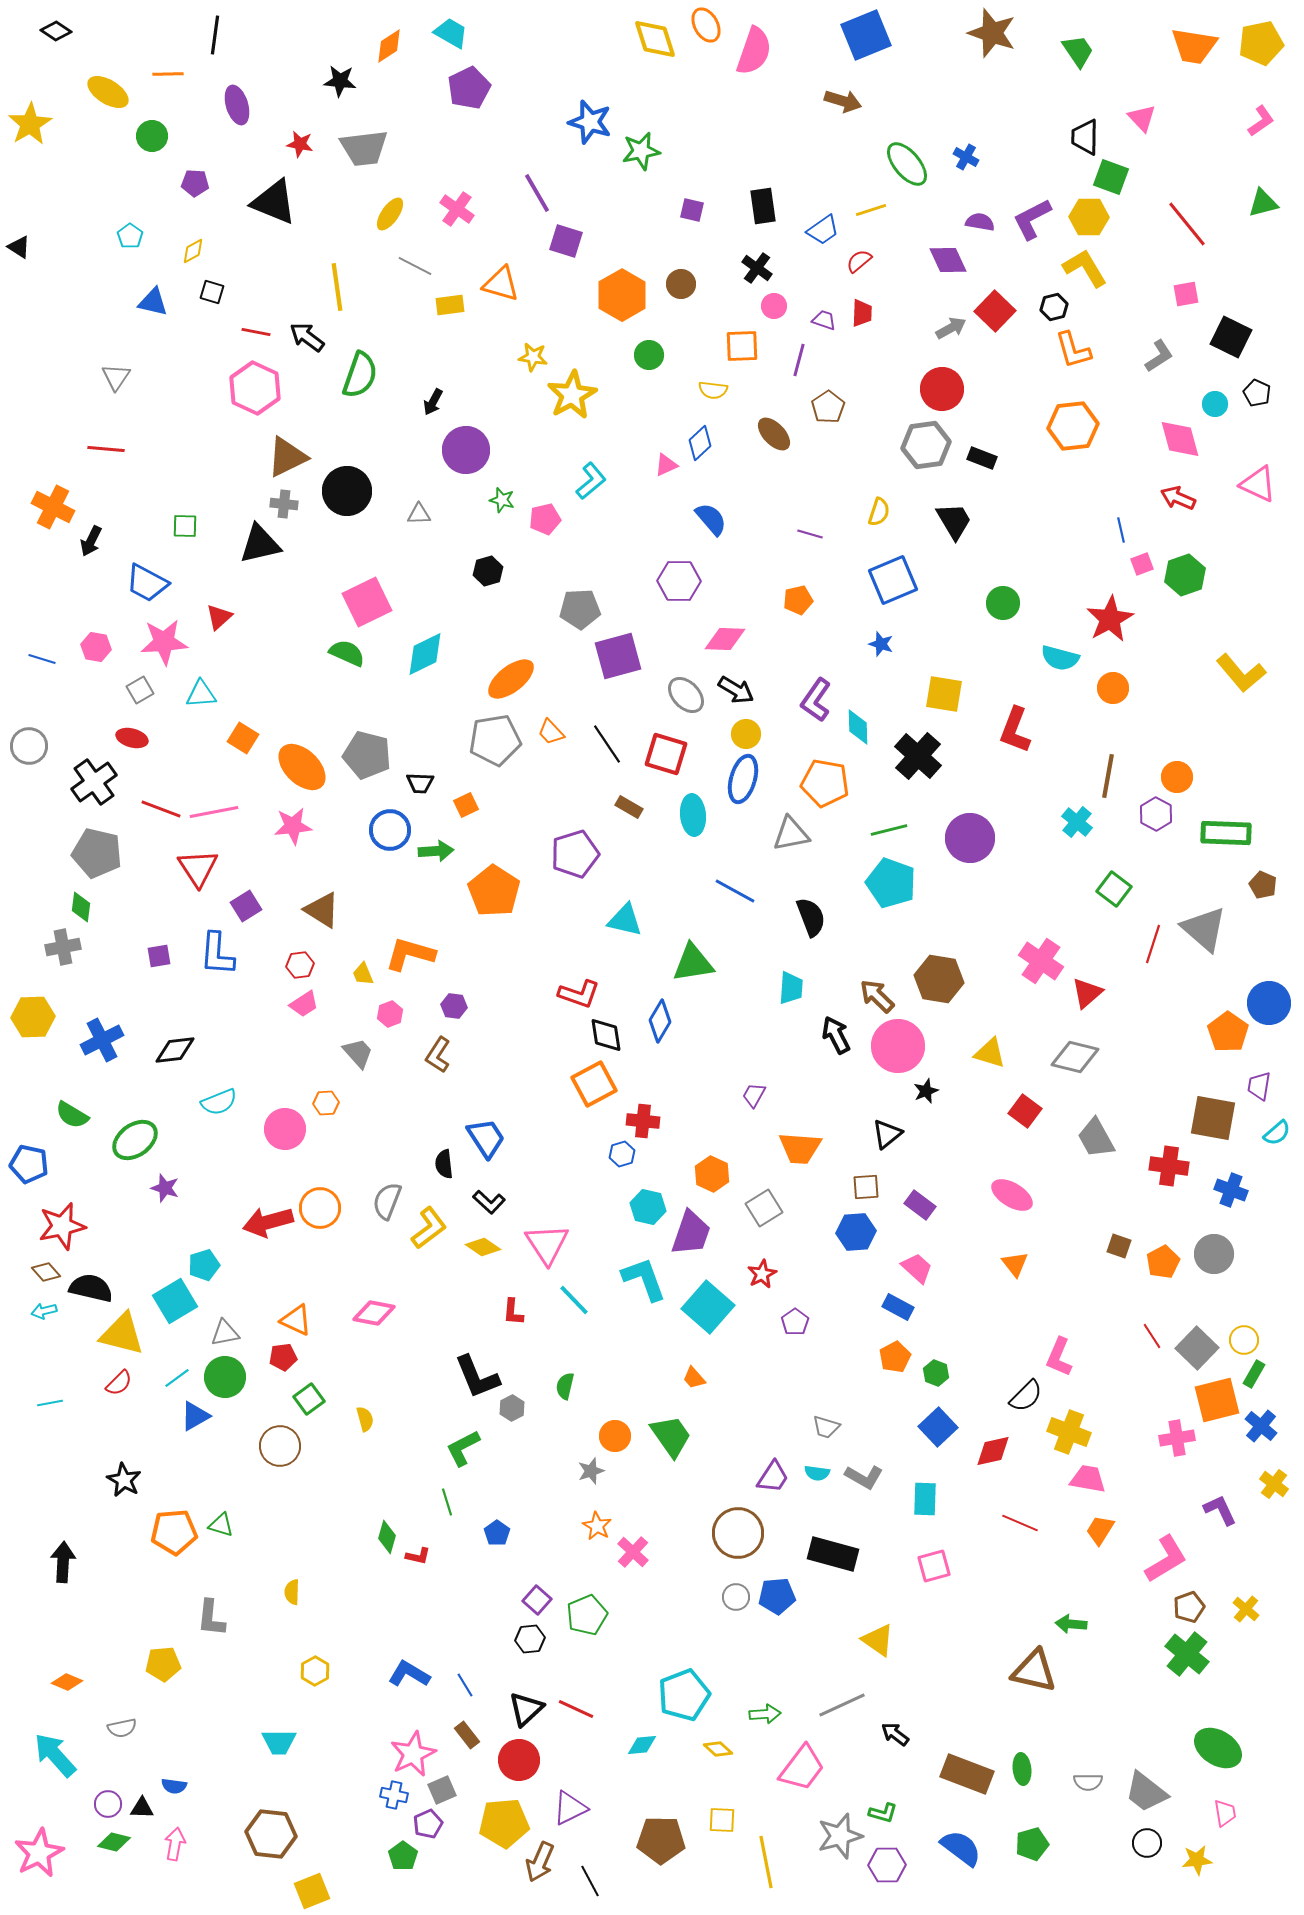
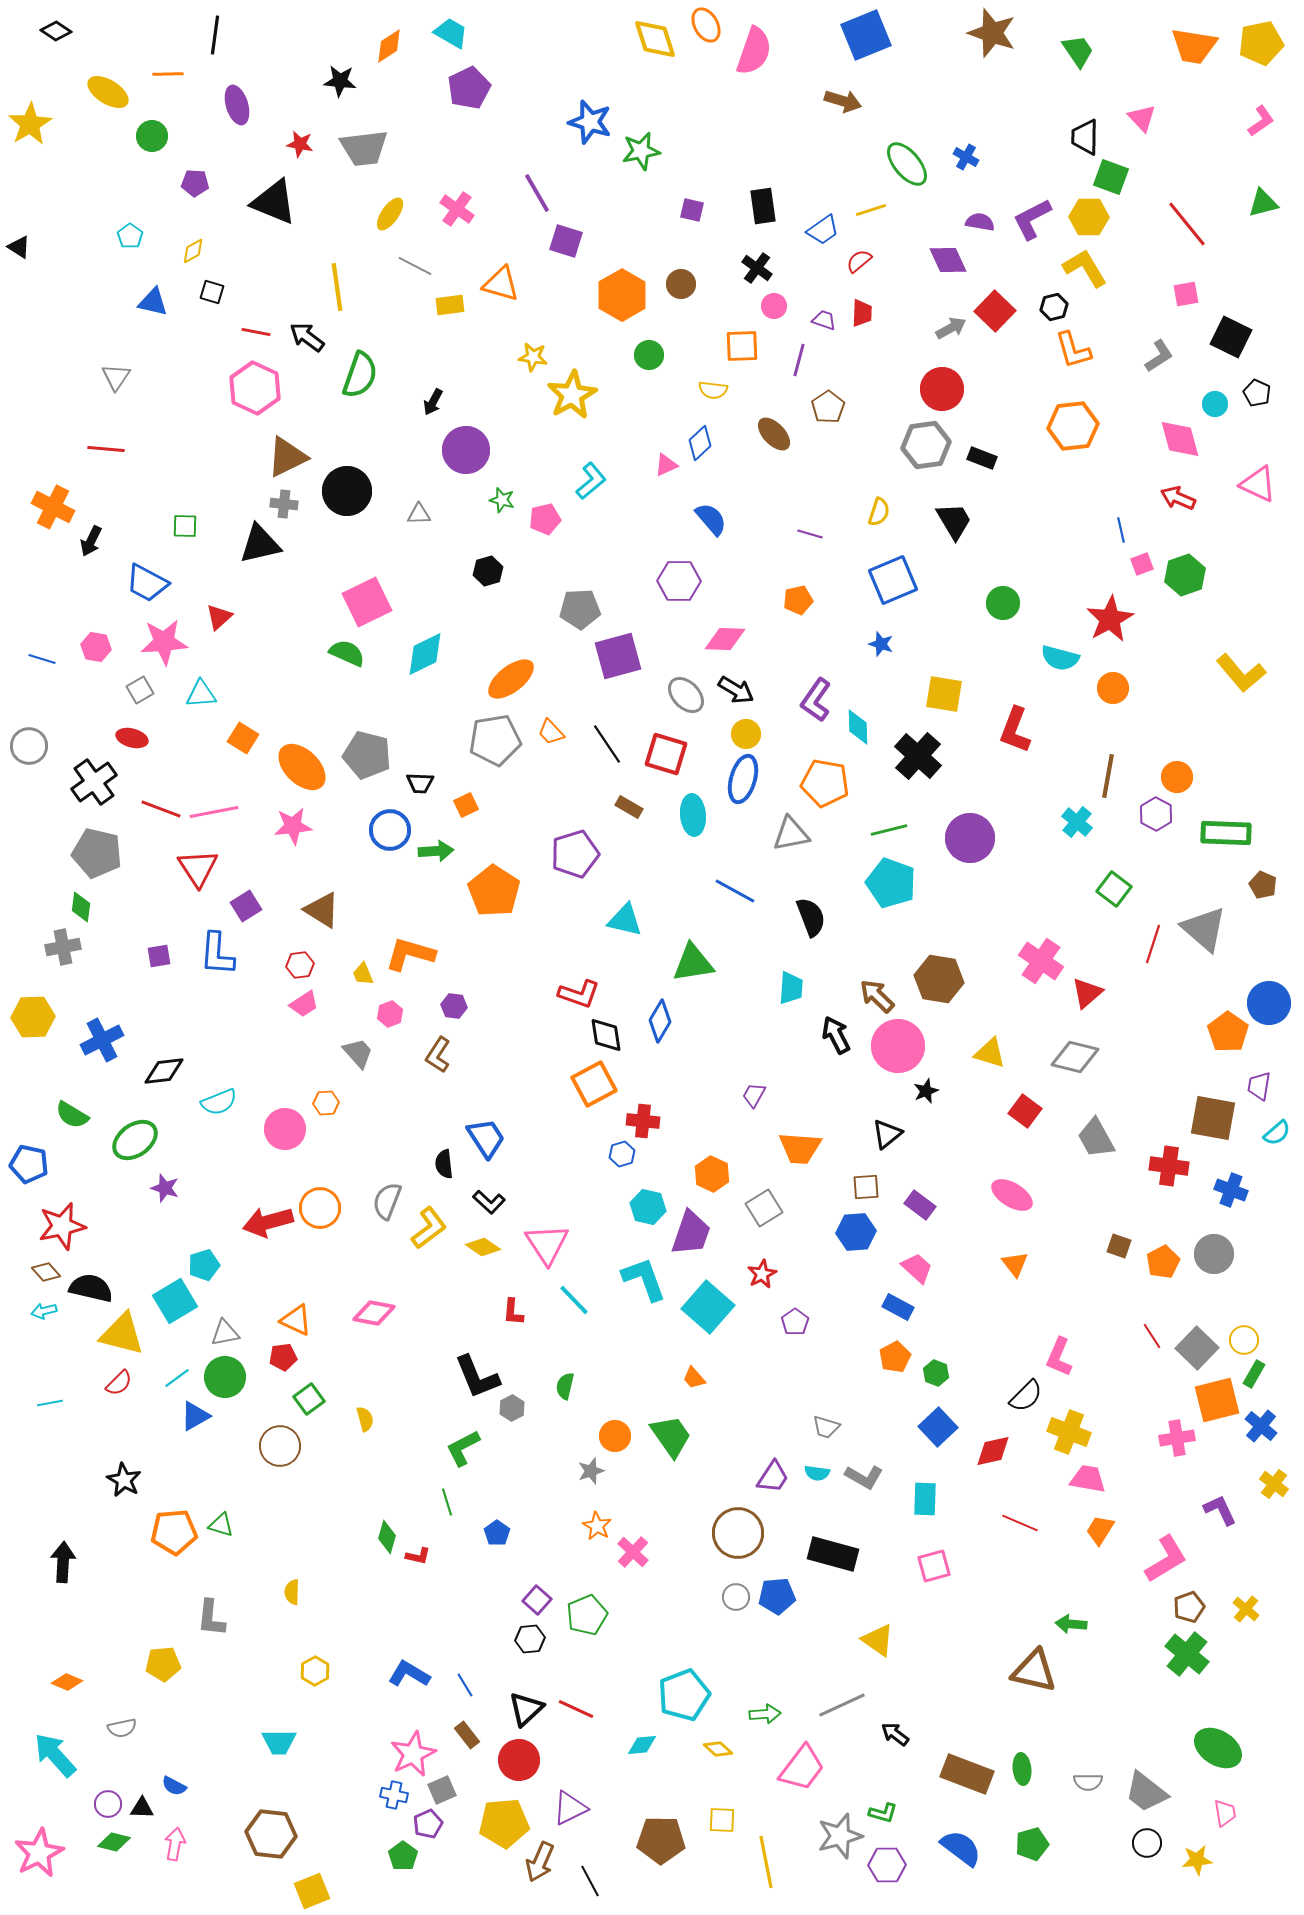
black diamond at (175, 1050): moved 11 px left, 21 px down
blue semicircle at (174, 1786): rotated 20 degrees clockwise
